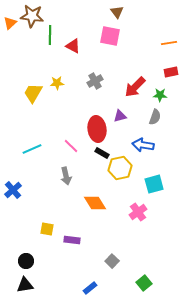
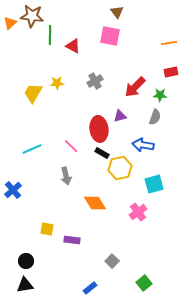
red ellipse: moved 2 px right
